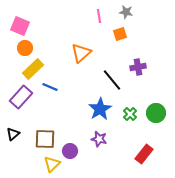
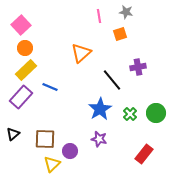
pink square: moved 1 px right, 1 px up; rotated 24 degrees clockwise
yellow rectangle: moved 7 px left, 1 px down
